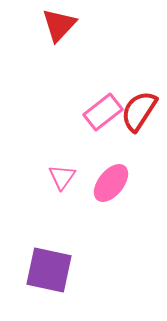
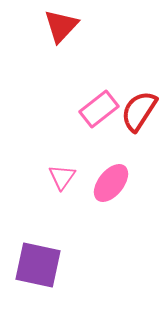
red triangle: moved 2 px right, 1 px down
pink rectangle: moved 4 px left, 3 px up
purple square: moved 11 px left, 5 px up
